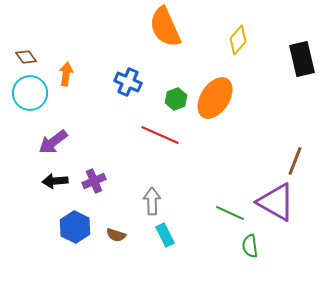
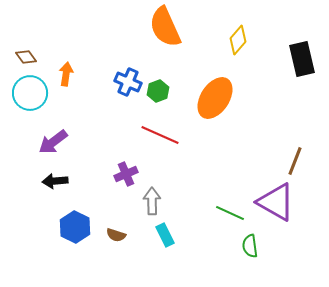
green hexagon: moved 18 px left, 8 px up
purple cross: moved 32 px right, 7 px up
